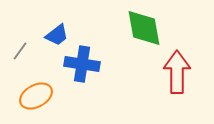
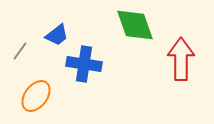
green diamond: moved 9 px left, 3 px up; rotated 9 degrees counterclockwise
blue cross: moved 2 px right
red arrow: moved 4 px right, 13 px up
orange ellipse: rotated 24 degrees counterclockwise
